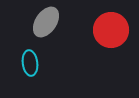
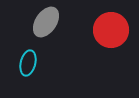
cyan ellipse: moved 2 px left; rotated 20 degrees clockwise
